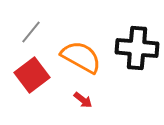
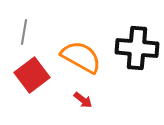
gray line: moved 7 px left; rotated 30 degrees counterclockwise
